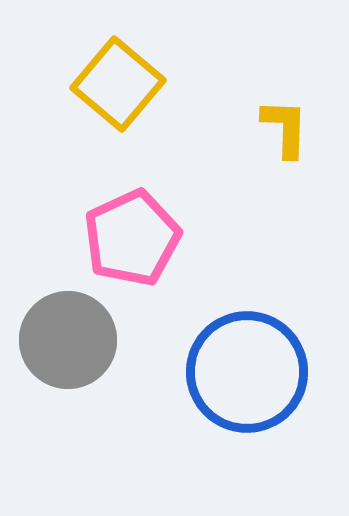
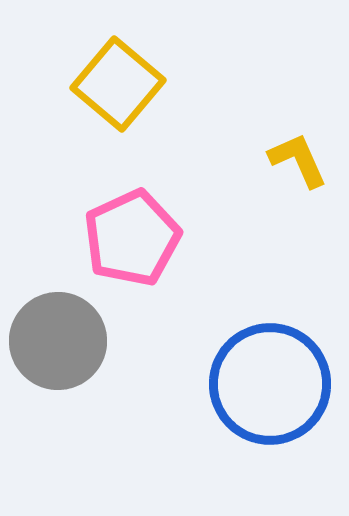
yellow L-shape: moved 13 px right, 32 px down; rotated 26 degrees counterclockwise
gray circle: moved 10 px left, 1 px down
blue circle: moved 23 px right, 12 px down
